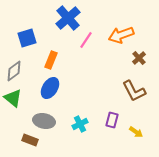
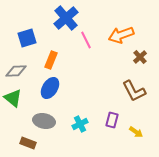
blue cross: moved 2 px left
pink line: rotated 60 degrees counterclockwise
brown cross: moved 1 px right, 1 px up
gray diamond: moved 2 px right; rotated 35 degrees clockwise
brown rectangle: moved 2 px left, 3 px down
